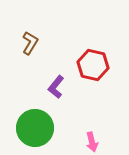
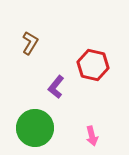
pink arrow: moved 6 px up
